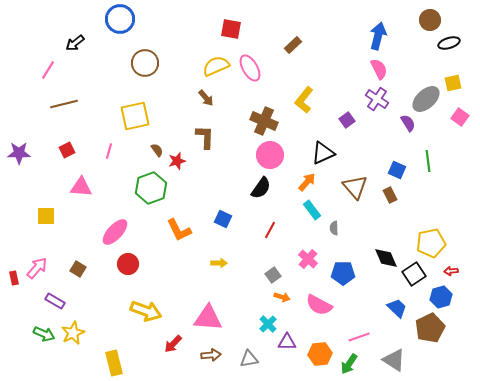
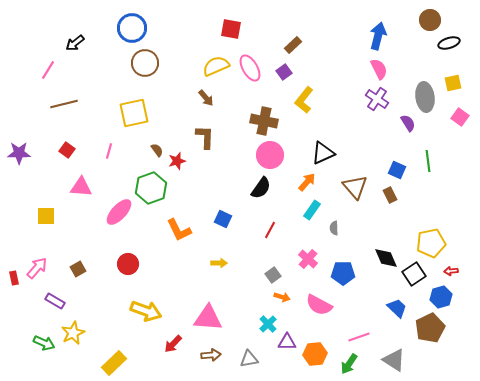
blue circle at (120, 19): moved 12 px right, 9 px down
gray ellipse at (426, 99): moved 1 px left, 2 px up; rotated 56 degrees counterclockwise
yellow square at (135, 116): moved 1 px left, 3 px up
purple square at (347, 120): moved 63 px left, 48 px up
brown cross at (264, 121): rotated 12 degrees counterclockwise
red square at (67, 150): rotated 28 degrees counterclockwise
cyan rectangle at (312, 210): rotated 72 degrees clockwise
pink ellipse at (115, 232): moved 4 px right, 20 px up
brown square at (78, 269): rotated 28 degrees clockwise
green arrow at (44, 334): moved 9 px down
orange hexagon at (320, 354): moved 5 px left
yellow rectangle at (114, 363): rotated 60 degrees clockwise
